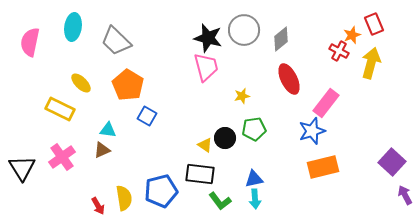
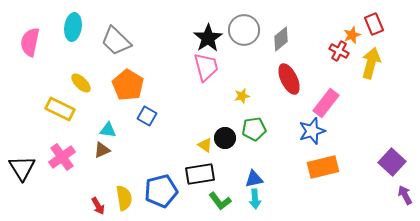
black star: rotated 24 degrees clockwise
black rectangle: rotated 16 degrees counterclockwise
